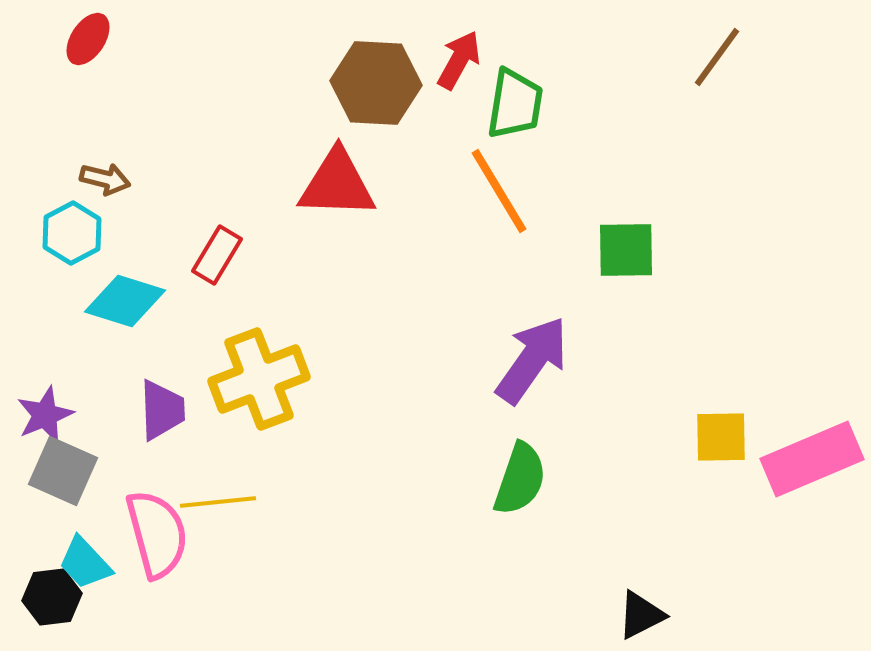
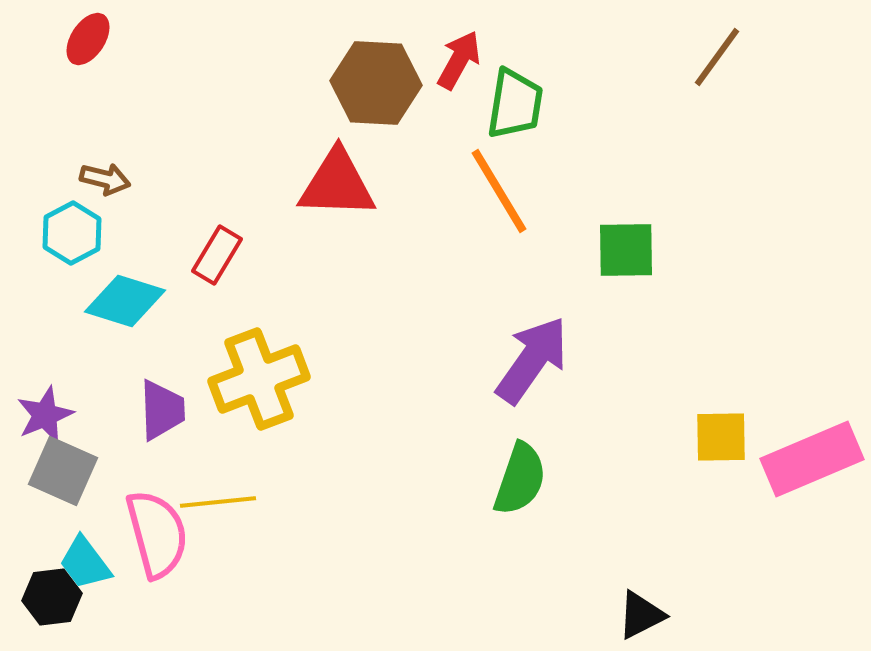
cyan trapezoid: rotated 6 degrees clockwise
